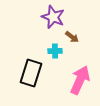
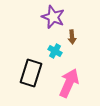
brown arrow: rotated 48 degrees clockwise
cyan cross: rotated 32 degrees clockwise
pink arrow: moved 11 px left, 3 px down
